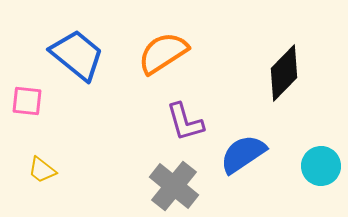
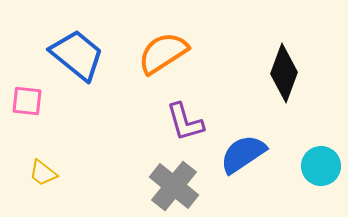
black diamond: rotated 24 degrees counterclockwise
yellow trapezoid: moved 1 px right, 3 px down
